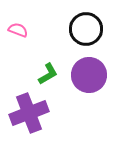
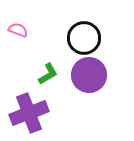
black circle: moved 2 px left, 9 px down
